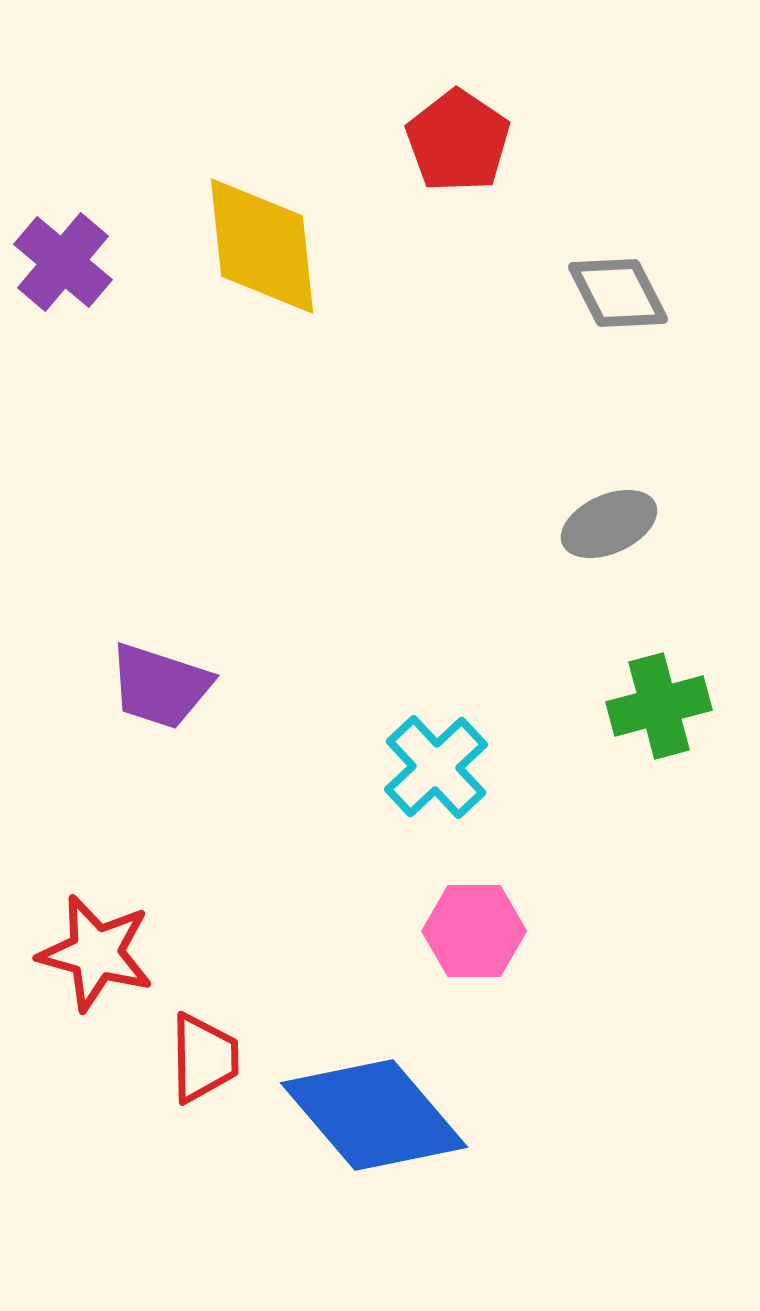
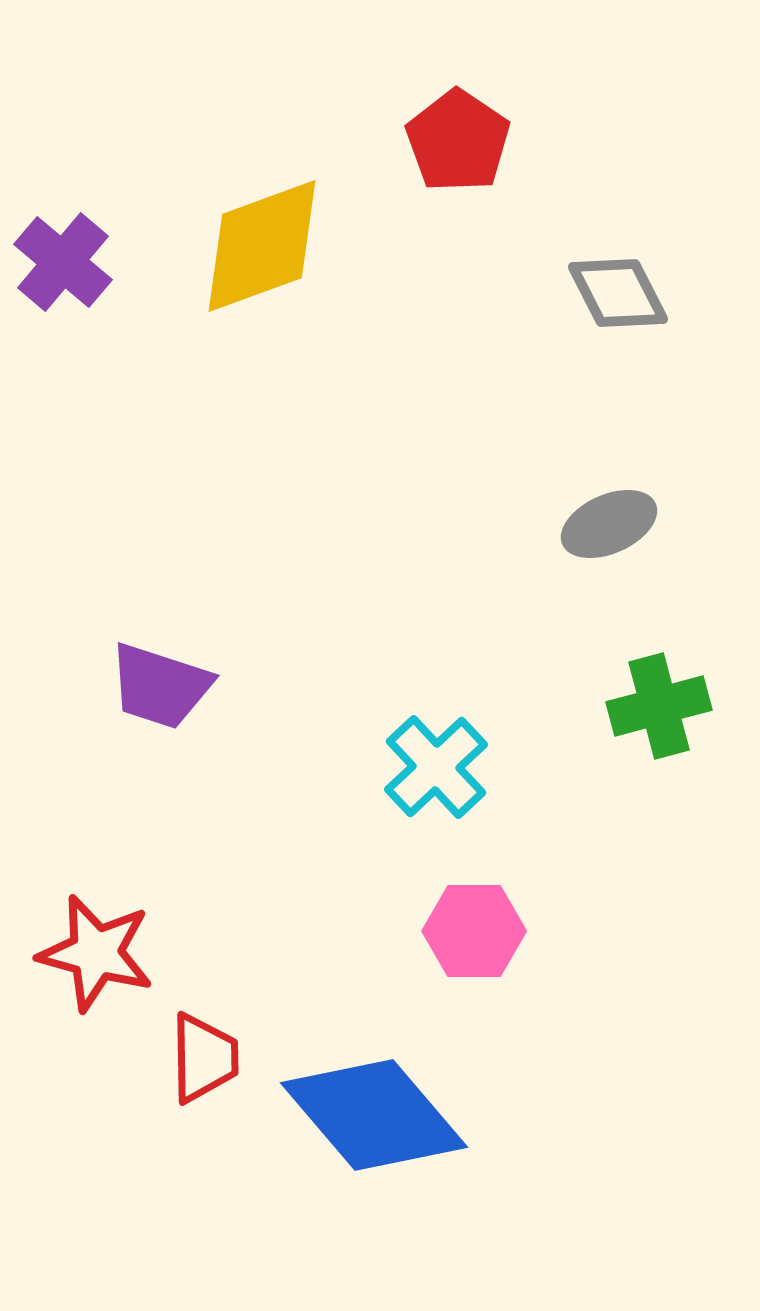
yellow diamond: rotated 76 degrees clockwise
